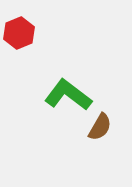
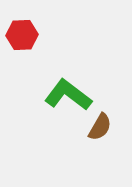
red hexagon: moved 3 px right, 2 px down; rotated 20 degrees clockwise
